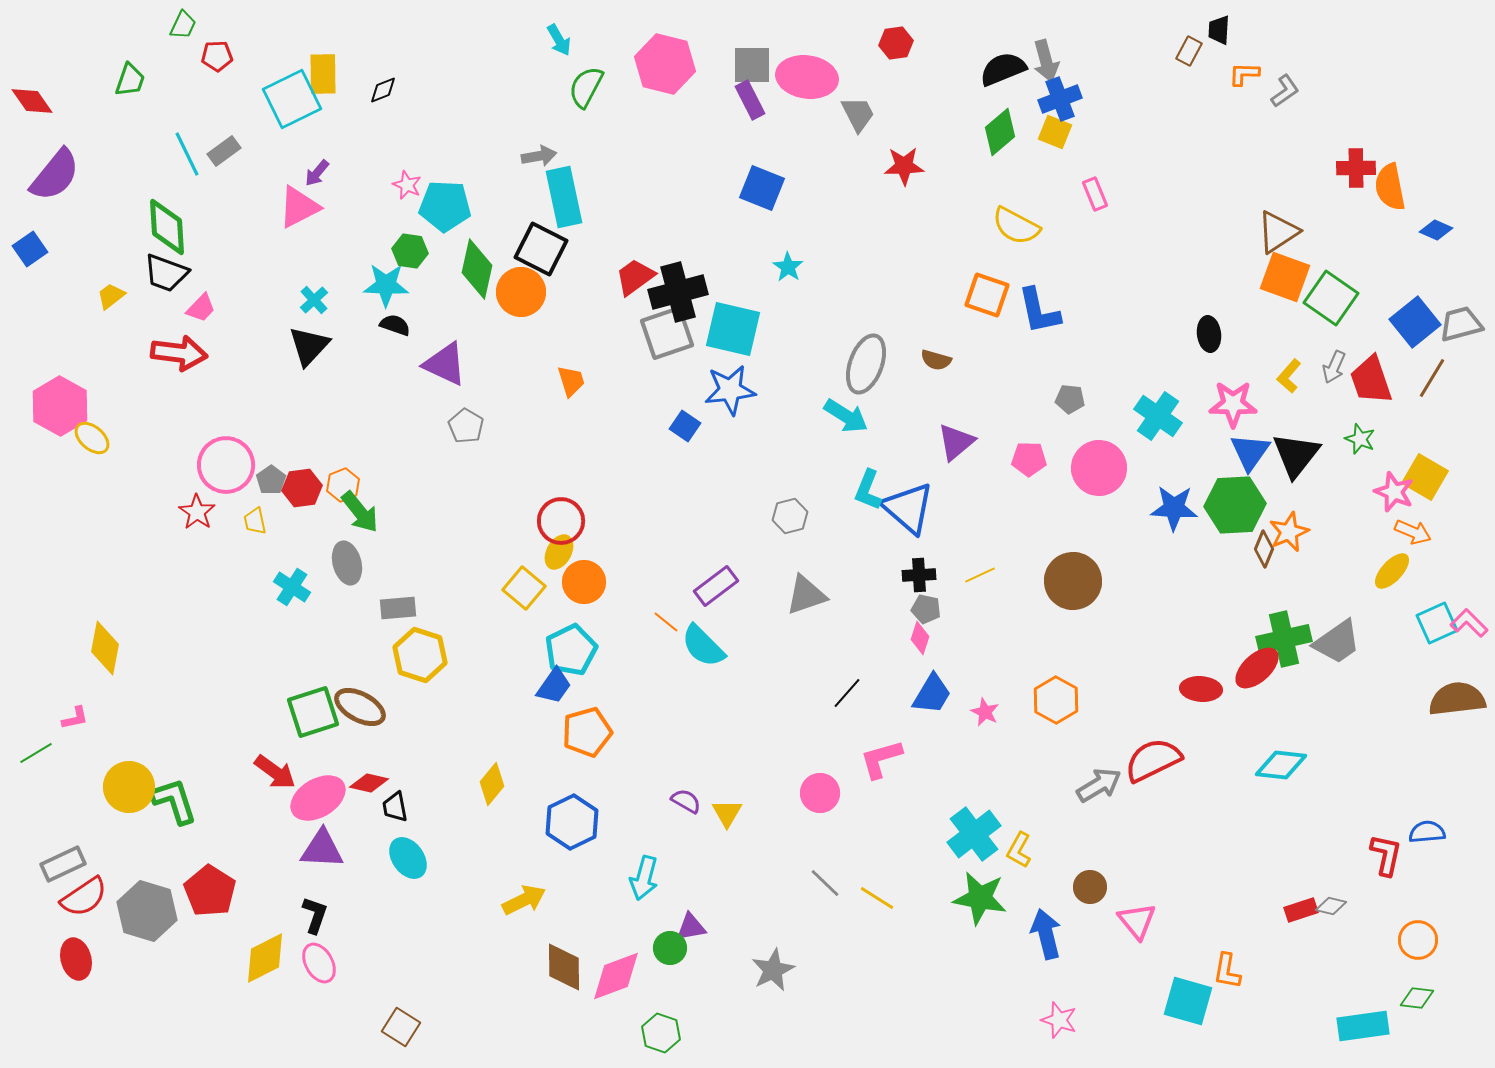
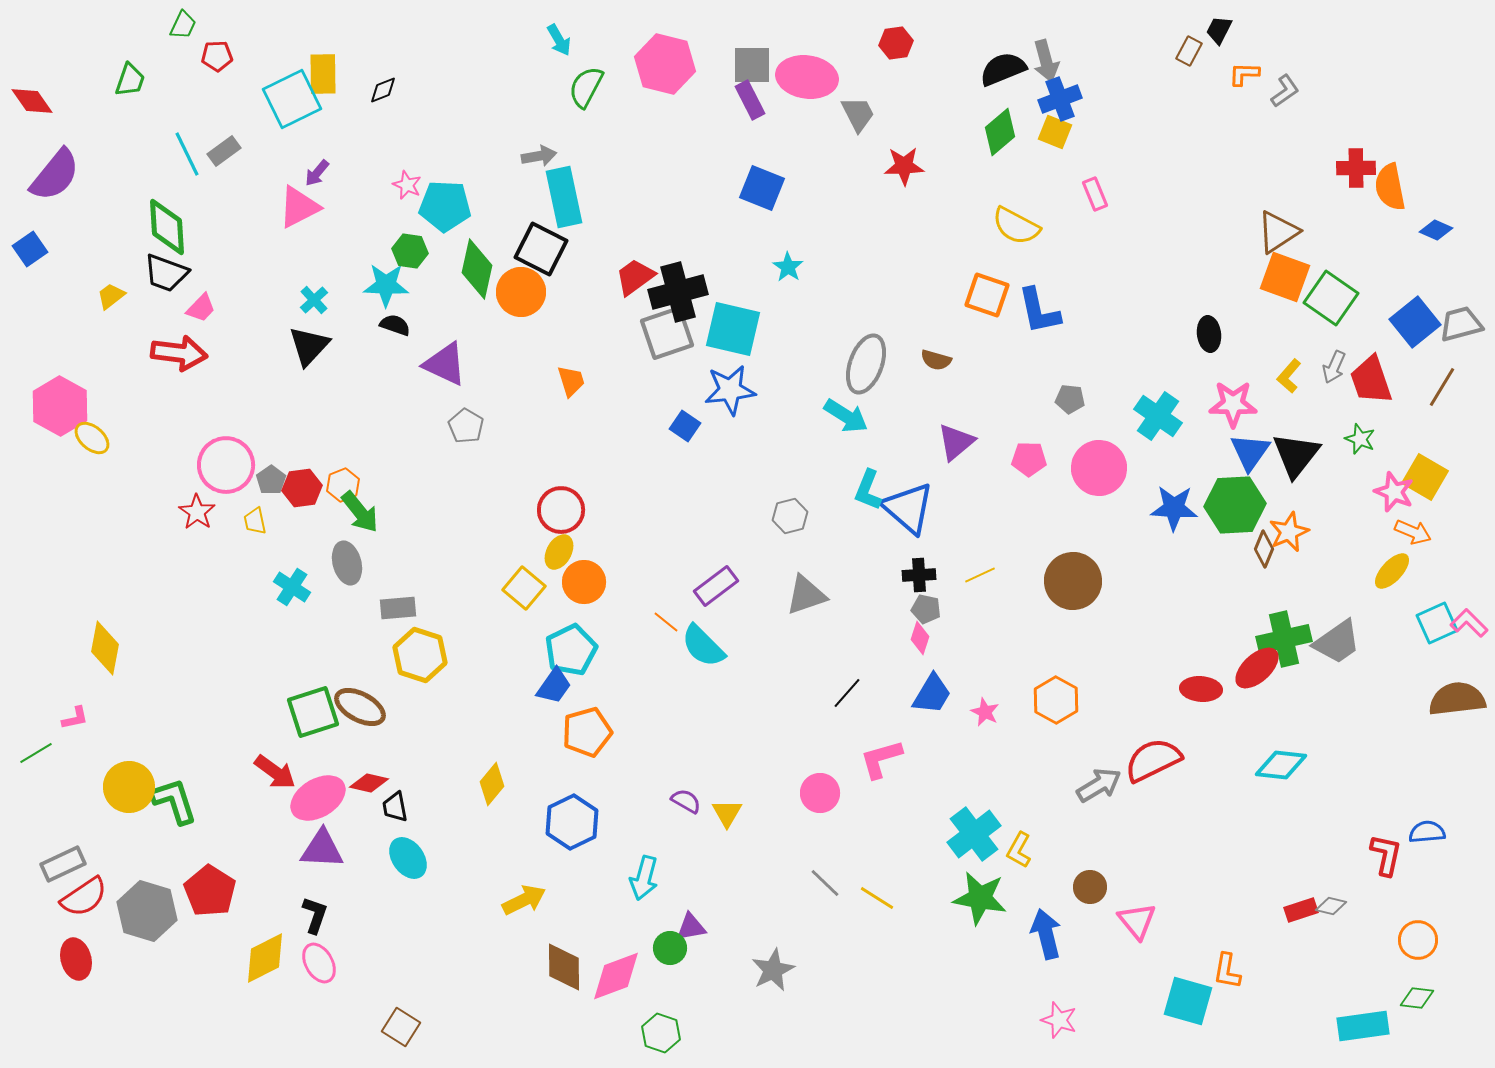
black trapezoid at (1219, 30): rotated 24 degrees clockwise
brown line at (1432, 378): moved 10 px right, 9 px down
red circle at (561, 521): moved 11 px up
